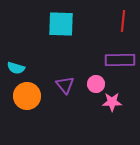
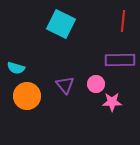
cyan square: rotated 24 degrees clockwise
